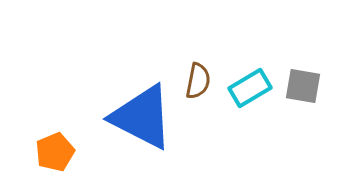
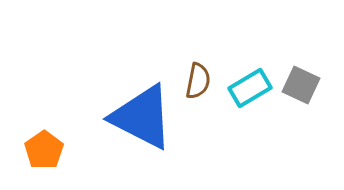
gray square: moved 2 px left, 1 px up; rotated 15 degrees clockwise
orange pentagon: moved 11 px left, 2 px up; rotated 12 degrees counterclockwise
